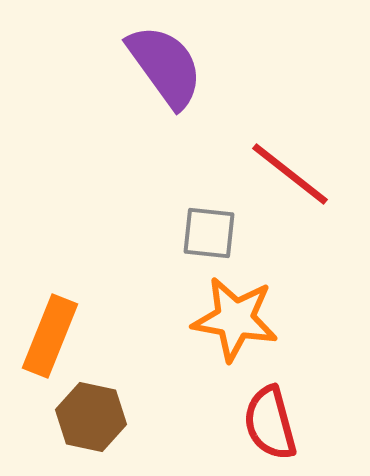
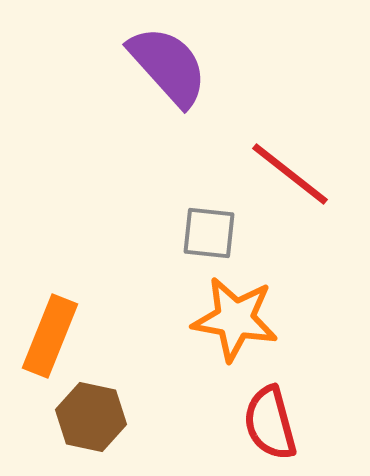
purple semicircle: moved 3 px right; rotated 6 degrees counterclockwise
